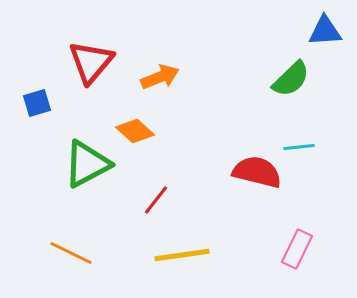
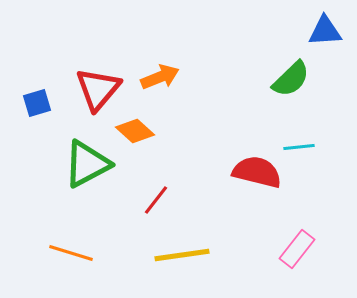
red triangle: moved 7 px right, 27 px down
pink rectangle: rotated 12 degrees clockwise
orange line: rotated 9 degrees counterclockwise
